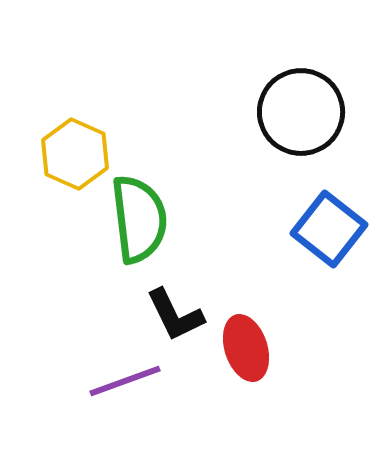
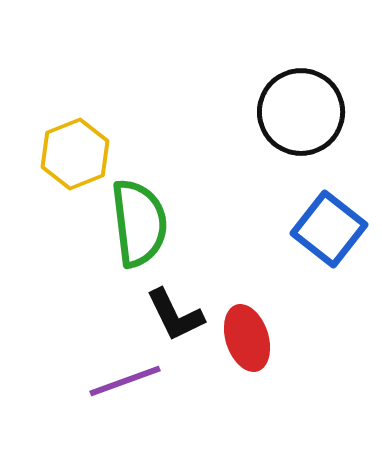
yellow hexagon: rotated 14 degrees clockwise
green semicircle: moved 4 px down
red ellipse: moved 1 px right, 10 px up
